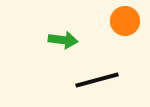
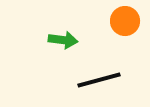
black line: moved 2 px right
